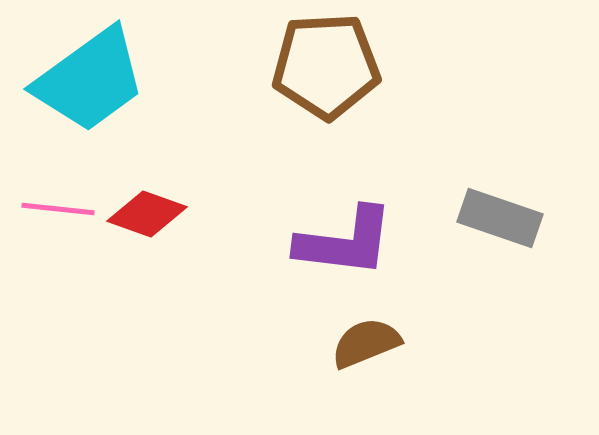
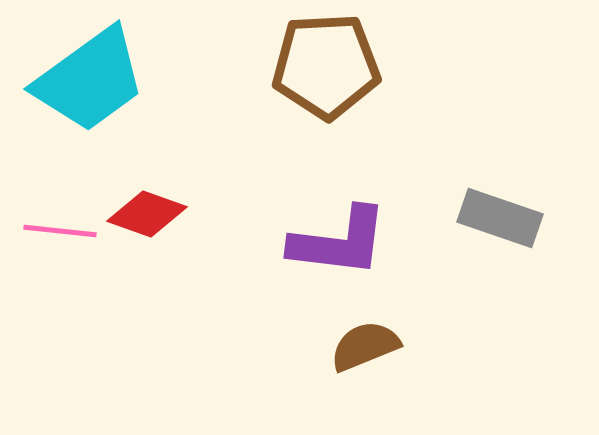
pink line: moved 2 px right, 22 px down
purple L-shape: moved 6 px left
brown semicircle: moved 1 px left, 3 px down
